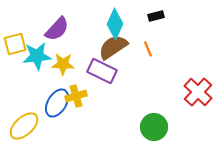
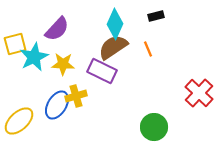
cyan star: moved 3 px left, 1 px down; rotated 20 degrees counterclockwise
red cross: moved 1 px right, 1 px down
blue ellipse: moved 2 px down
yellow ellipse: moved 5 px left, 5 px up
